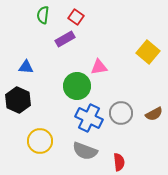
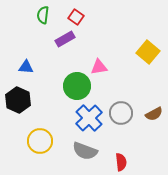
blue cross: rotated 20 degrees clockwise
red semicircle: moved 2 px right
